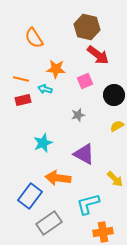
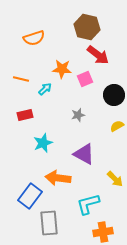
orange semicircle: rotated 75 degrees counterclockwise
orange star: moved 6 px right
pink square: moved 2 px up
cyan arrow: rotated 120 degrees clockwise
red rectangle: moved 2 px right, 15 px down
gray rectangle: rotated 60 degrees counterclockwise
